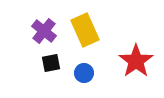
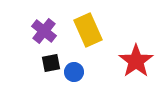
yellow rectangle: moved 3 px right
blue circle: moved 10 px left, 1 px up
